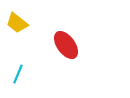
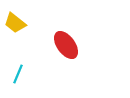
yellow trapezoid: moved 2 px left
